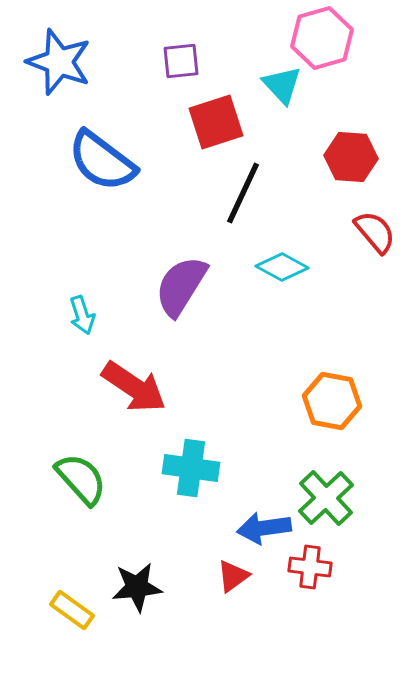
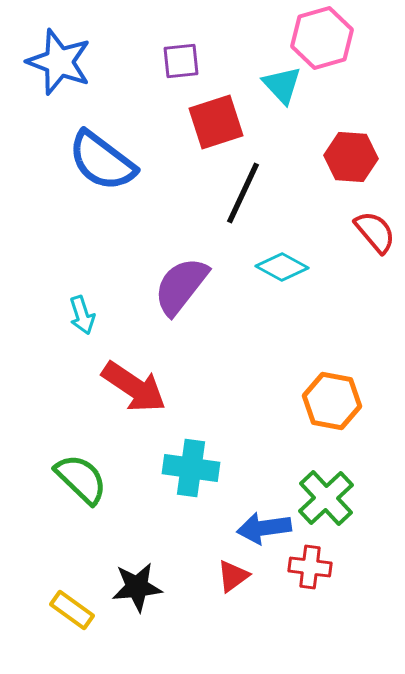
purple semicircle: rotated 6 degrees clockwise
green semicircle: rotated 4 degrees counterclockwise
